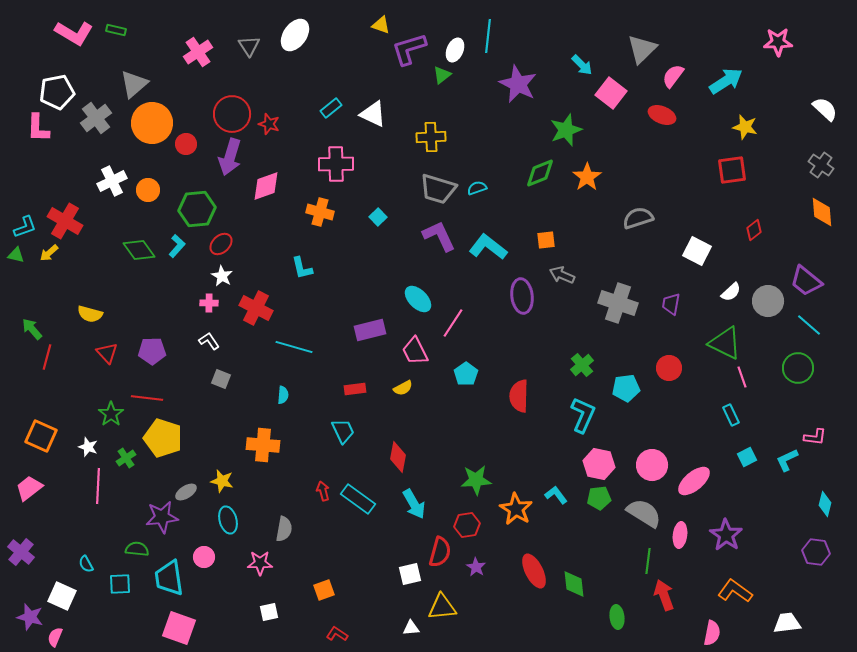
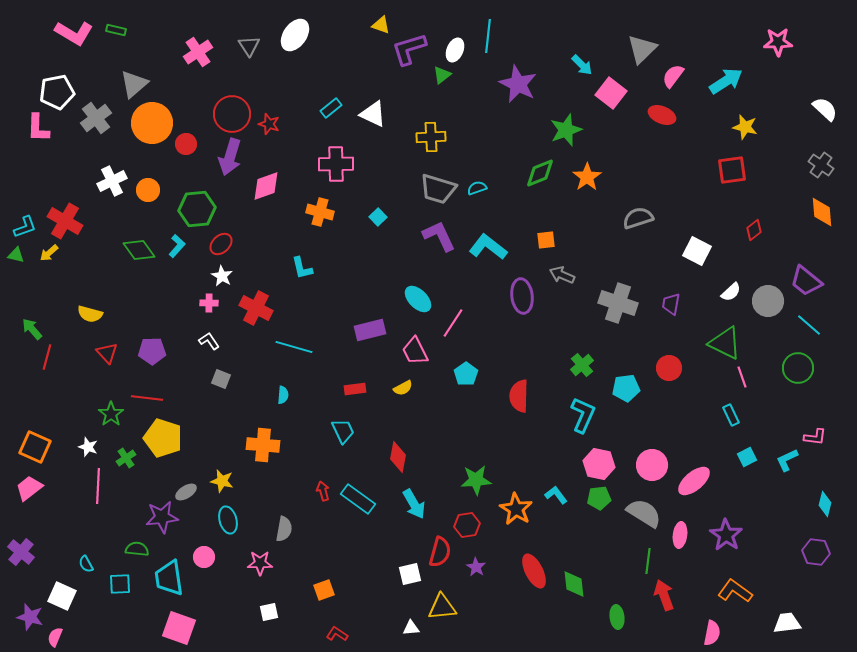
orange square at (41, 436): moved 6 px left, 11 px down
